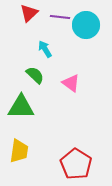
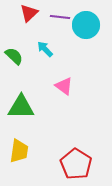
cyan arrow: rotated 12 degrees counterclockwise
green semicircle: moved 21 px left, 19 px up
pink triangle: moved 7 px left, 3 px down
